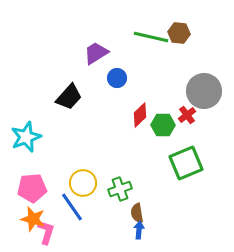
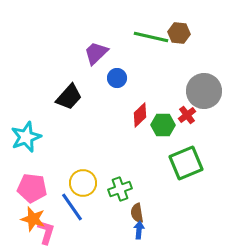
purple trapezoid: rotated 12 degrees counterclockwise
pink pentagon: rotated 12 degrees clockwise
